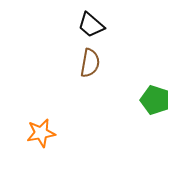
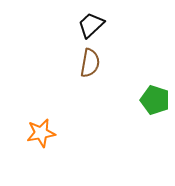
black trapezoid: rotated 96 degrees clockwise
